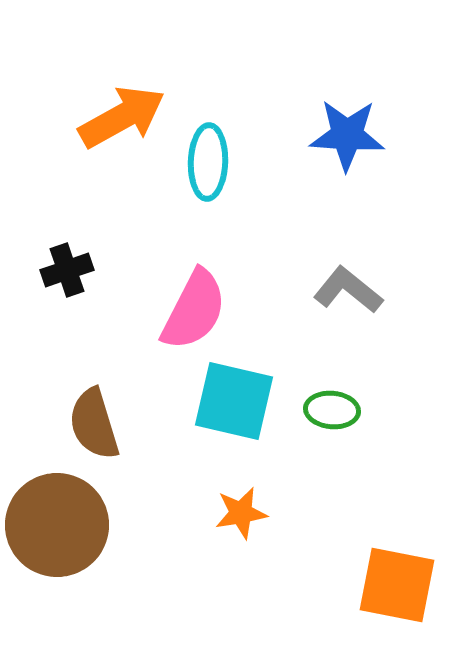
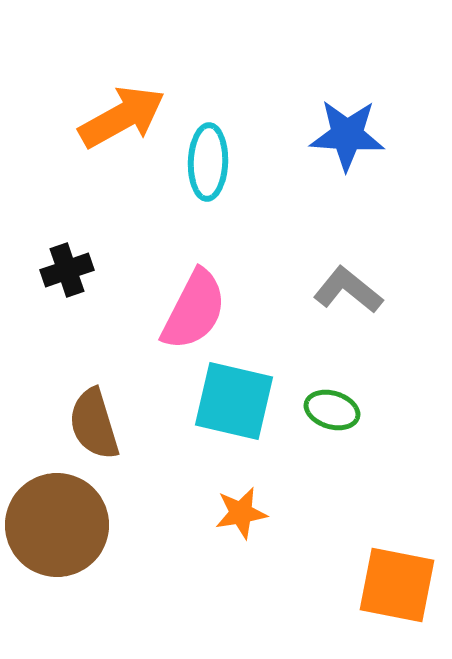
green ellipse: rotated 12 degrees clockwise
